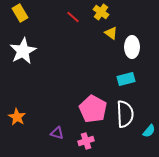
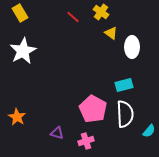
cyan rectangle: moved 2 px left, 6 px down
